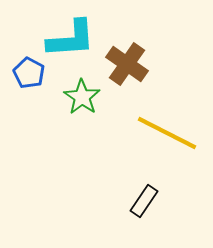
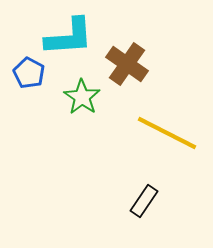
cyan L-shape: moved 2 px left, 2 px up
